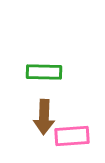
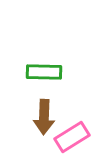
pink rectangle: moved 1 px down; rotated 28 degrees counterclockwise
